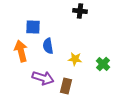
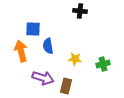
blue square: moved 2 px down
green cross: rotated 32 degrees clockwise
